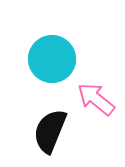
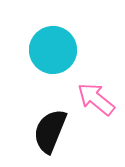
cyan circle: moved 1 px right, 9 px up
